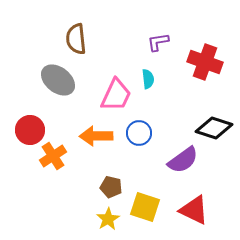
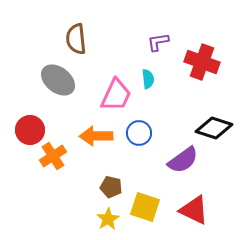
red cross: moved 3 px left
